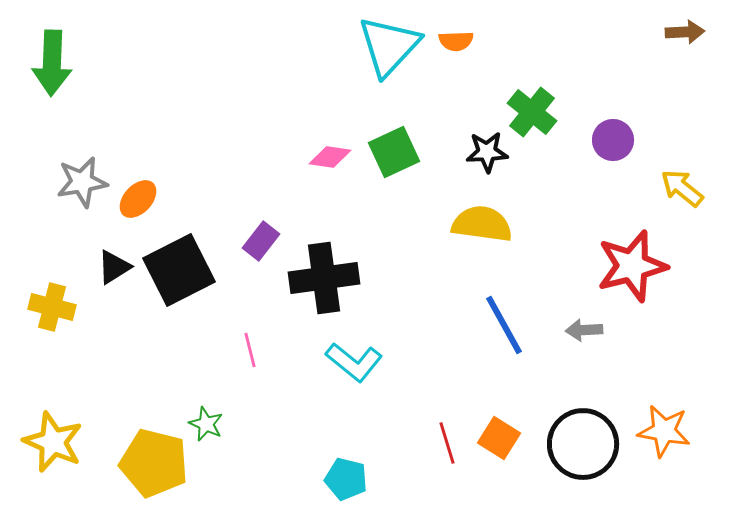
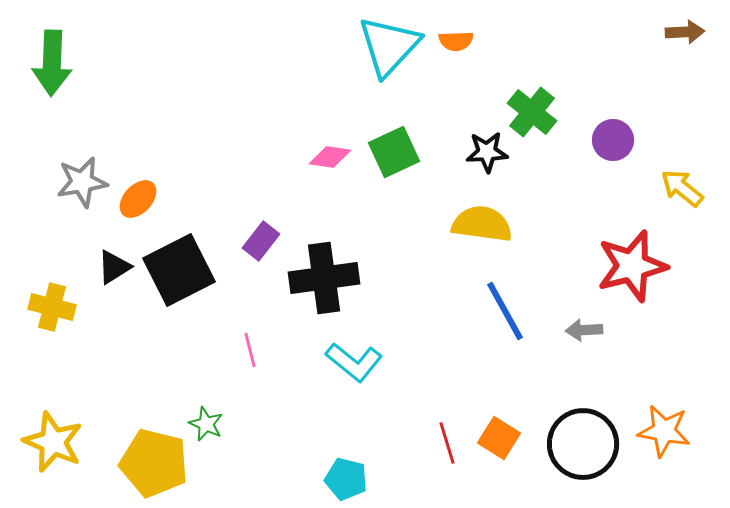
blue line: moved 1 px right, 14 px up
